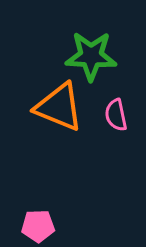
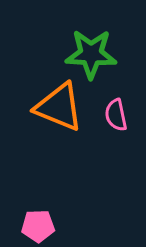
green star: moved 2 px up
